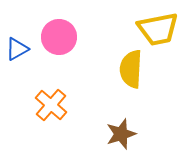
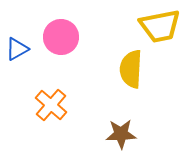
yellow trapezoid: moved 2 px right, 3 px up
pink circle: moved 2 px right
brown star: rotated 16 degrees clockwise
